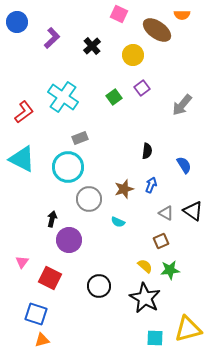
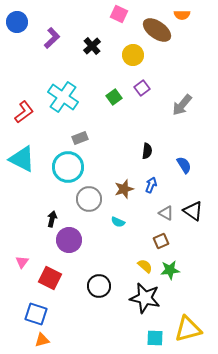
black star: rotated 16 degrees counterclockwise
